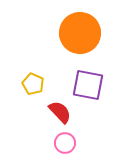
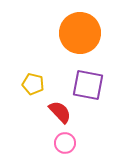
yellow pentagon: rotated 10 degrees counterclockwise
